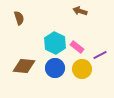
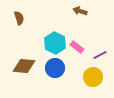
yellow circle: moved 11 px right, 8 px down
